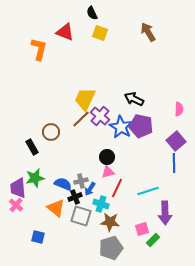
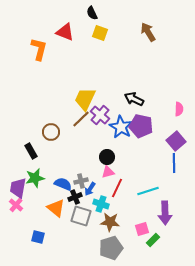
purple cross: moved 1 px up
black rectangle: moved 1 px left, 4 px down
purple trapezoid: rotated 15 degrees clockwise
